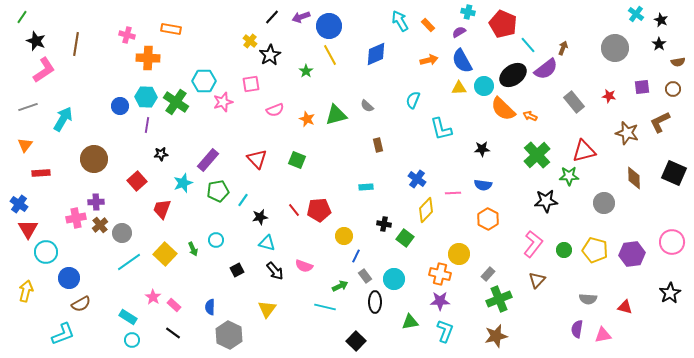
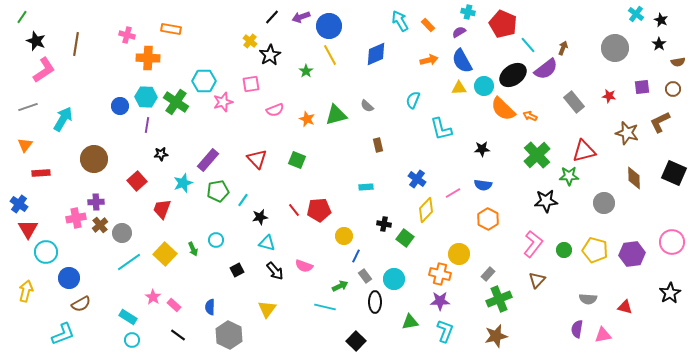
pink line at (453, 193): rotated 28 degrees counterclockwise
black line at (173, 333): moved 5 px right, 2 px down
